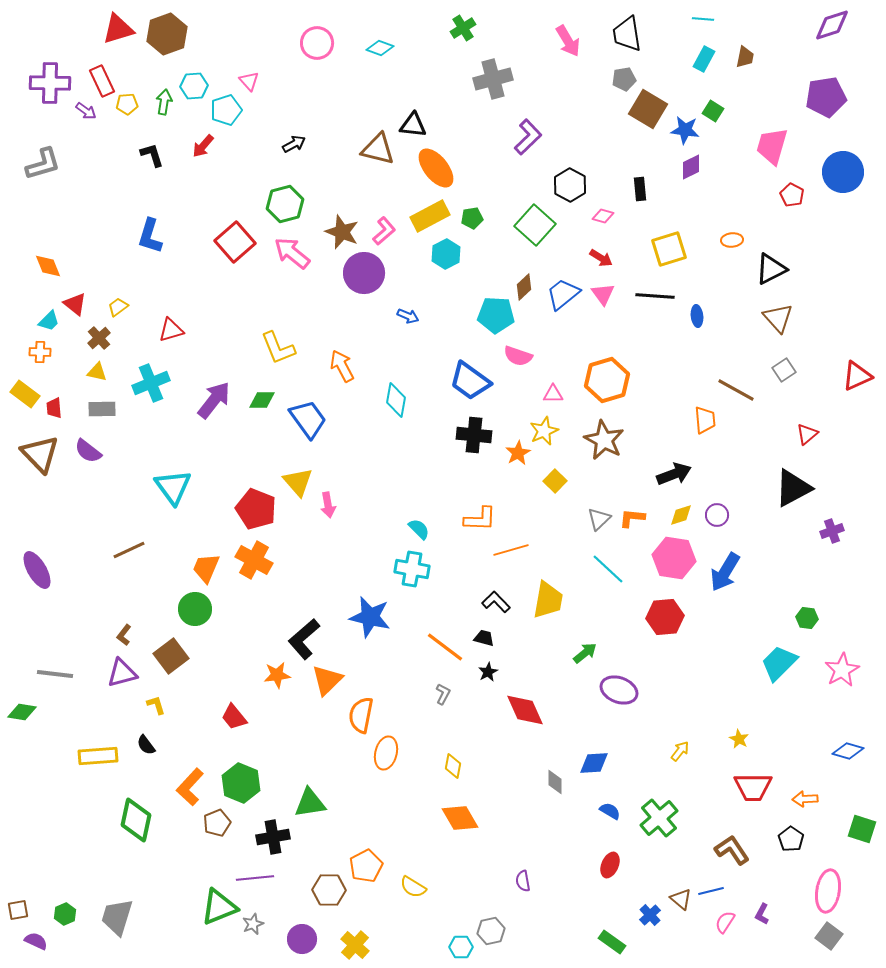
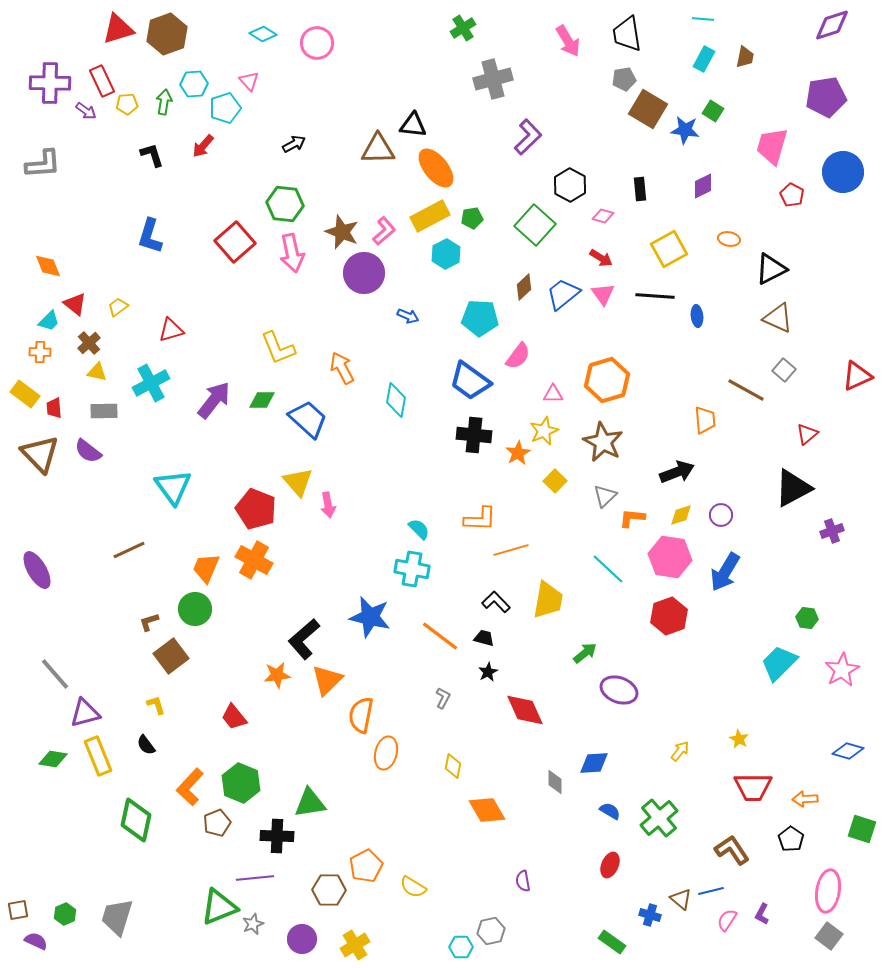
cyan diamond at (380, 48): moved 117 px left, 14 px up; rotated 12 degrees clockwise
cyan hexagon at (194, 86): moved 2 px up
cyan pentagon at (226, 110): moved 1 px left, 2 px up
brown triangle at (378, 149): rotated 15 degrees counterclockwise
gray L-shape at (43, 164): rotated 12 degrees clockwise
purple diamond at (691, 167): moved 12 px right, 19 px down
green hexagon at (285, 204): rotated 21 degrees clockwise
orange ellipse at (732, 240): moved 3 px left, 1 px up; rotated 15 degrees clockwise
yellow square at (669, 249): rotated 12 degrees counterclockwise
pink arrow at (292, 253): rotated 141 degrees counterclockwise
cyan pentagon at (496, 315): moved 16 px left, 3 px down
brown triangle at (778, 318): rotated 24 degrees counterclockwise
brown cross at (99, 338): moved 10 px left, 5 px down
pink semicircle at (518, 356): rotated 72 degrees counterclockwise
orange arrow at (342, 366): moved 2 px down
gray square at (784, 370): rotated 15 degrees counterclockwise
cyan cross at (151, 383): rotated 6 degrees counterclockwise
brown line at (736, 390): moved 10 px right
gray rectangle at (102, 409): moved 2 px right, 2 px down
blue trapezoid at (308, 419): rotated 12 degrees counterclockwise
brown star at (604, 440): moved 1 px left, 2 px down
black arrow at (674, 474): moved 3 px right, 2 px up
purple circle at (717, 515): moved 4 px right
gray triangle at (599, 519): moved 6 px right, 23 px up
pink hexagon at (674, 558): moved 4 px left, 1 px up
red hexagon at (665, 617): moved 4 px right, 1 px up; rotated 15 degrees counterclockwise
brown L-shape at (124, 635): moved 25 px right, 13 px up; rotated 35 degrees clockwise
orange line at (445, 647): moved 5 px left, 11 px up
purple triangle at (122, 673): moved 37 px left, 40 px down
gray line at (55, 674): rotated 42 degrees clockwise
gray L-shape at (443, 694): moved 4 px down
green diamond at (22, 712): moved 31 px right, 47 px down
yellow rectangle at (98, 756): rotated 72 degrees clockwise
orange diamond at (460, 818): moved 27 px right, 8 px up
black cross at (273, 837): moved 4 px right, 1 px up; rotated 12 degrees clockwise
blue cross at (650, 915): rotated 30 degrees counterclockwise
pink semicircle at (725, 922): moved 2 px right, 2 px up
yellow cross at (355, 945): rotated 16 degrees clockwise
